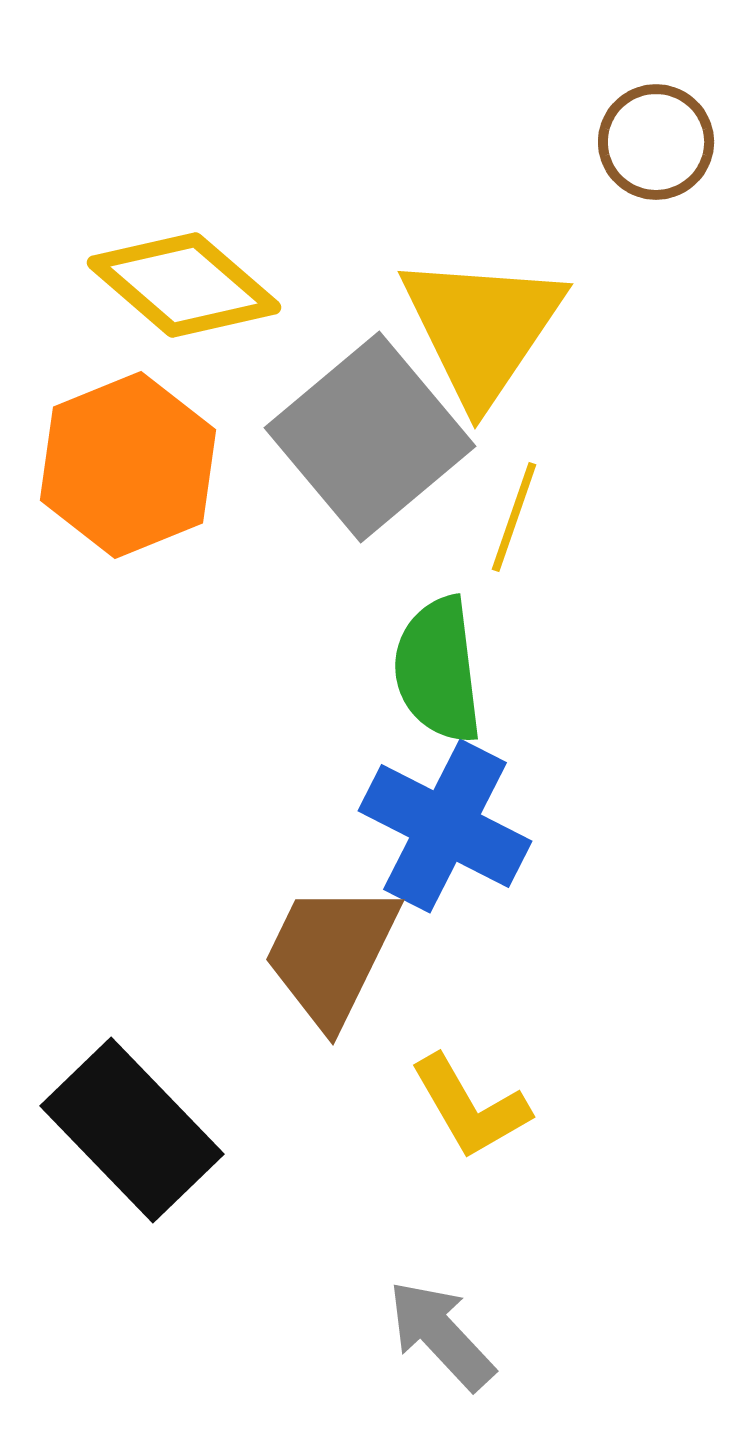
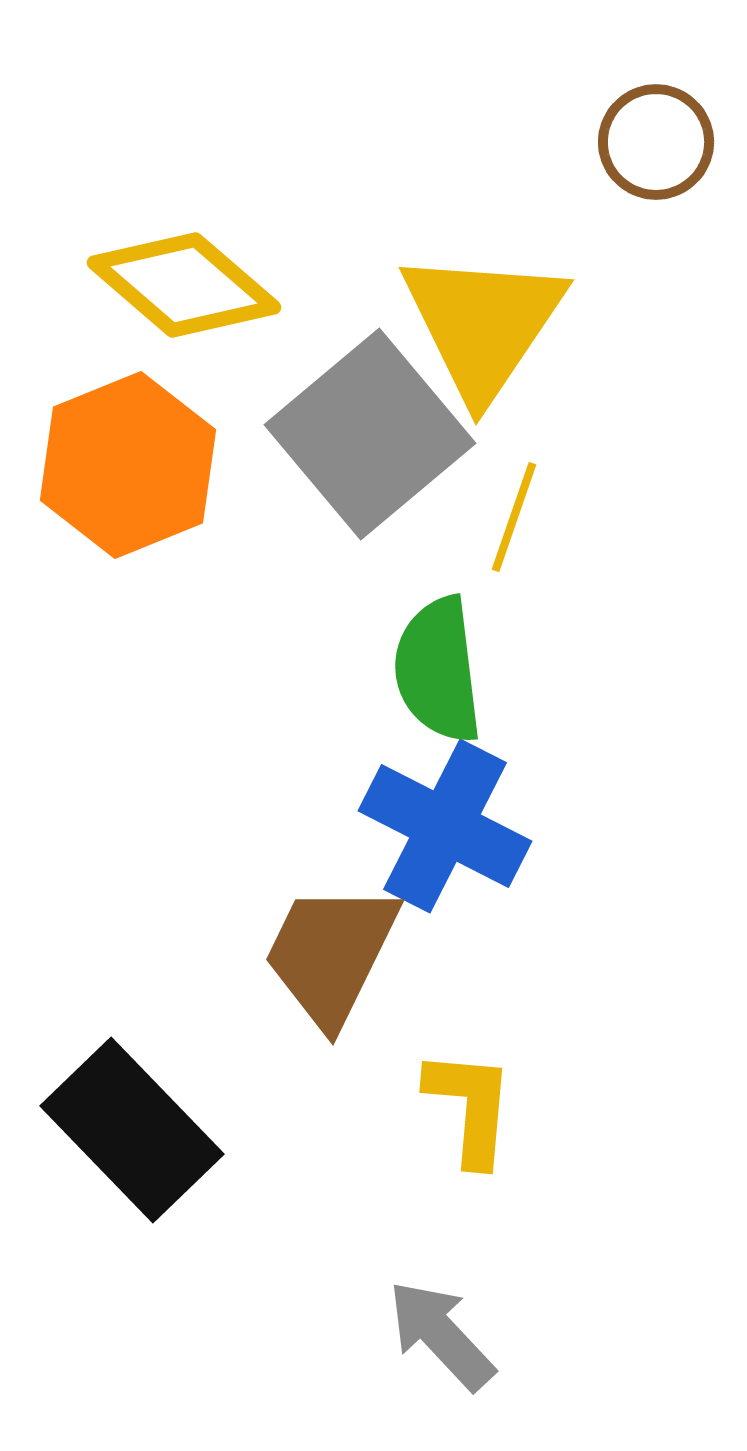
yellow triangle: moved 1 px right, 4 px up
gray square: moved 3 px up
yellow L-shape: rotated 145 degrees counterclockwise
